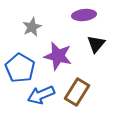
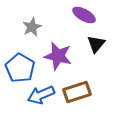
purple ellipse: rotated 35 degrees clockwise
brown rectangle: rotated 40 degrees clockwise
